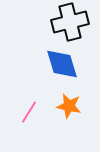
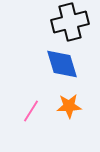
orange star: rotated 15 degrees counterclockwise
pink line: moved 2 px right, 1 px up
